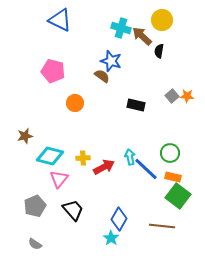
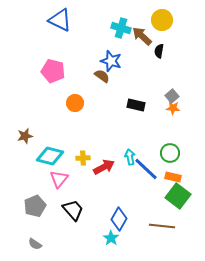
orange star: moved 14 px left, 12 px down
